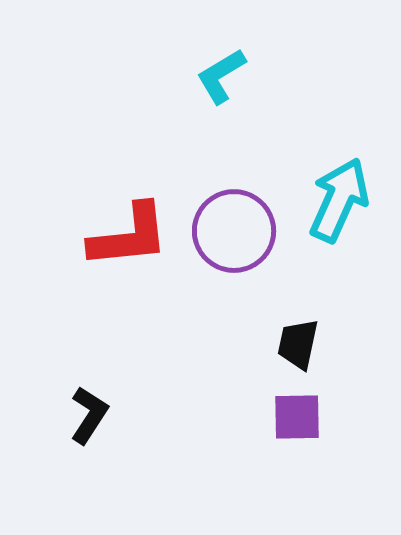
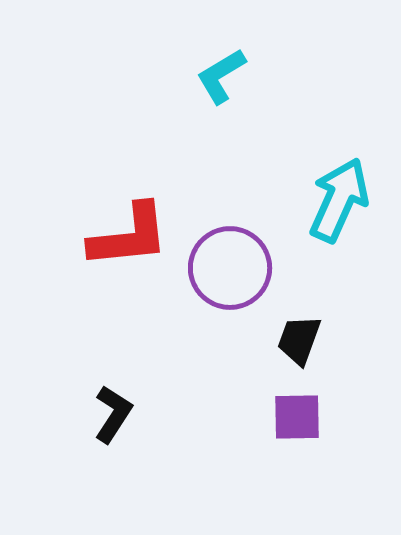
purple circle: moved 4 px left, 37 px down
black trapezoid: moved 1 px right, 4 px up; rotated 8 degrees clockwise
black L-shape: moved 24 px right, 1 px up
